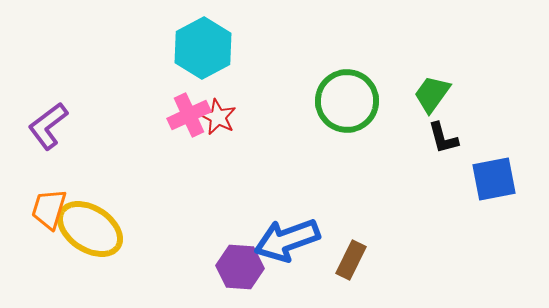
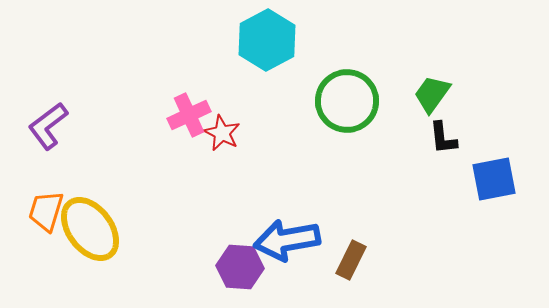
cyan hexagon: moved 64 px right, 8 px up
red star: moved 4 px right, 16 px down
black L-shape: rotated 9 degrees clockwise
orange trapezoid: moved 3 px left, 2 px down
yellow ellipse: rotated 20 degrees clockwise
blue arrow: rotated 10 degrees clockwise
